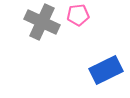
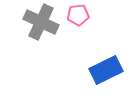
gray cross: moved 1 px left
